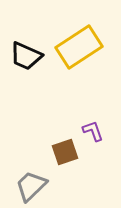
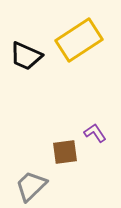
yellow rectangle: moved 7 px up
purple L-shape: moved 2 px right, 2 px down; rotated 15 degrees counterclockwise
brown square: rotated 12 degrees clockwise
